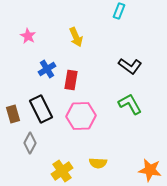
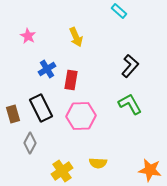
cyan rectangle: rotated 70 degrees counterclockwise
black L-shape: rotated 85 degrees counterclockwise
black rectangle: moved 1 px up
